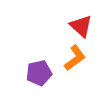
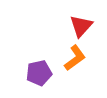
red triangle: rotated 30 degrees clockwise
